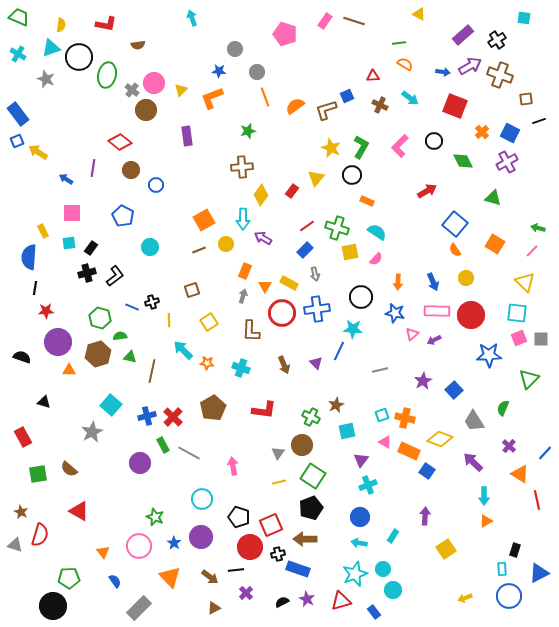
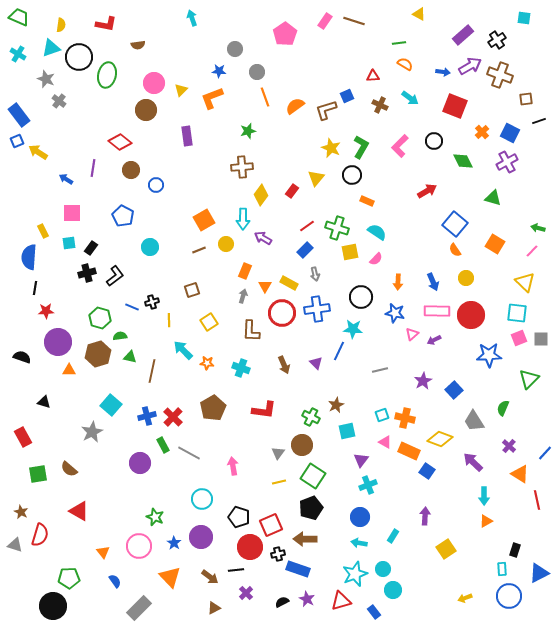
pink pentagon at (285, 34): rotated 20 degrees clockwise
gray cross at (132, 90): moved 73 px left, 11 px down
blue rectangle at (18, 114): moved 1 px right, 1 px down
